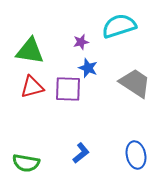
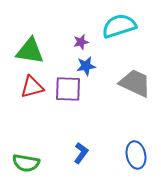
blue star: moved 2 px left, 2 px up; rotated 30 degrees counterclockwise
gray trapezoid: rotated 8 degrees counterclockwise
blue L-shape: rotated 15 degrees counterclockwise
